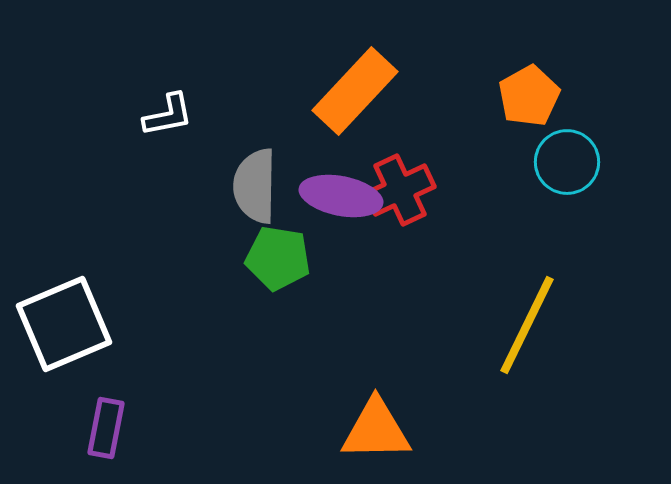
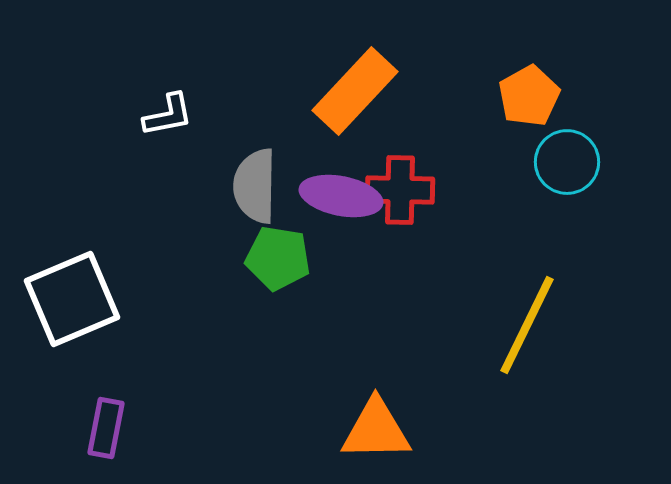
red cross: rotated 26 degrees clockwise
white square: moved 8 px right, 25 px up
